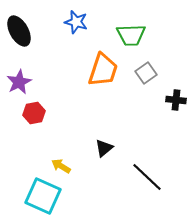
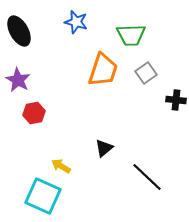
purple star: moved 1 px left, 2 px up; rotated 15 degrees counterclockwise
